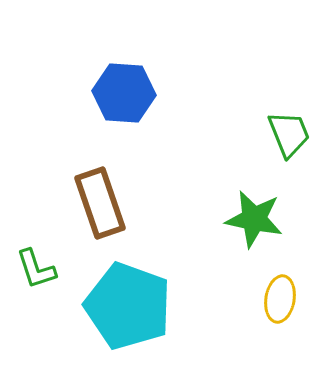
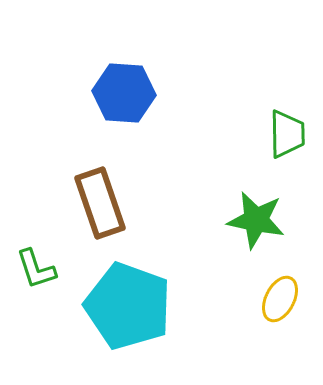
green trapezoid: moved 2 px left; rotated 21 degrees clockwise
green star: moved 2 px right, 1 px down
yellow ellipse: rotated 18 degrees clockwise
